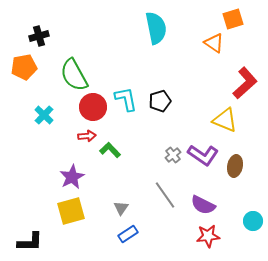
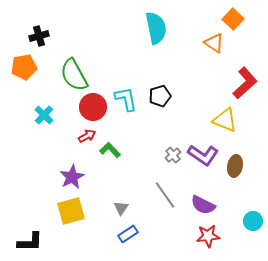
orange square: rotated 30 degrees counterclockwise
black pentagon: moved 5 px up
red arrow: rotated 24 degrees counterclockwise
